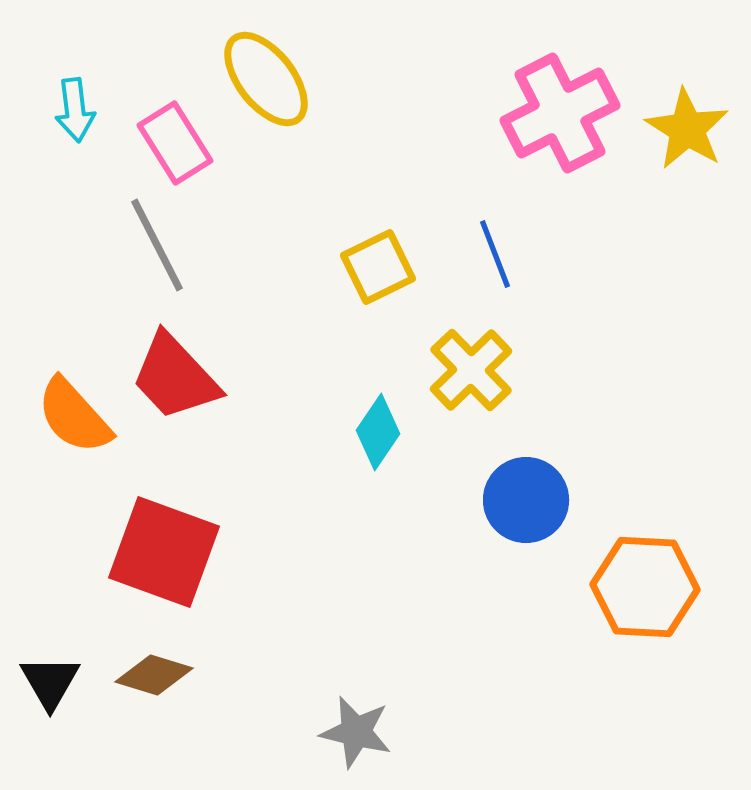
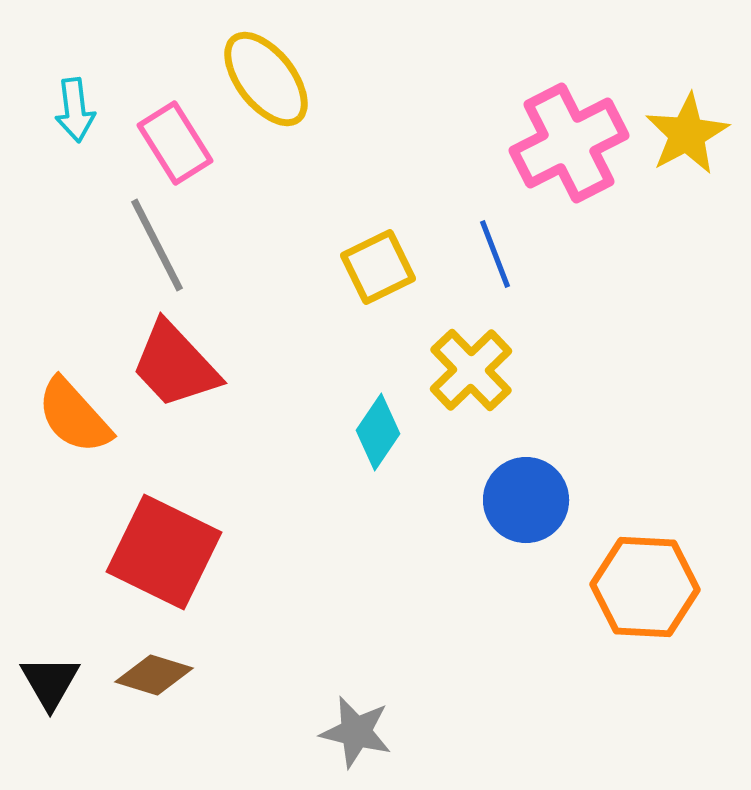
pink cross: moved 9 px right, 30 px down
yellow star: moved 5 px down; rotated 12 degrees clockwise
red trapezoid: moved 12 px up
red square: rotated 6 degrees clockwise
